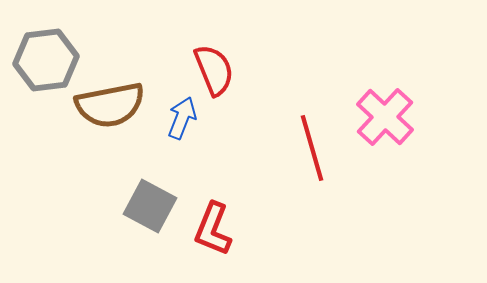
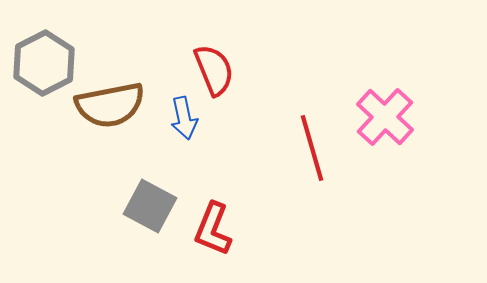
gray hexagon: moved 2 px left, 3 px down; rotated 20 degrees counterclockwise
blue arrow: moved 2 px right; rotated 147 degrees clockwise
